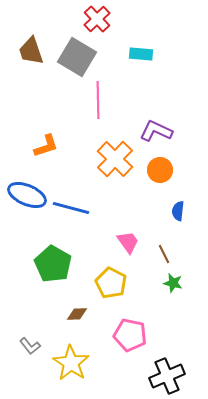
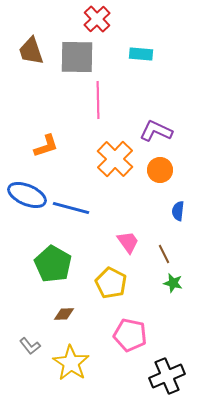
gray square: rotated 30 degrees counterclockwise
brown diamond: moved 13 px left
